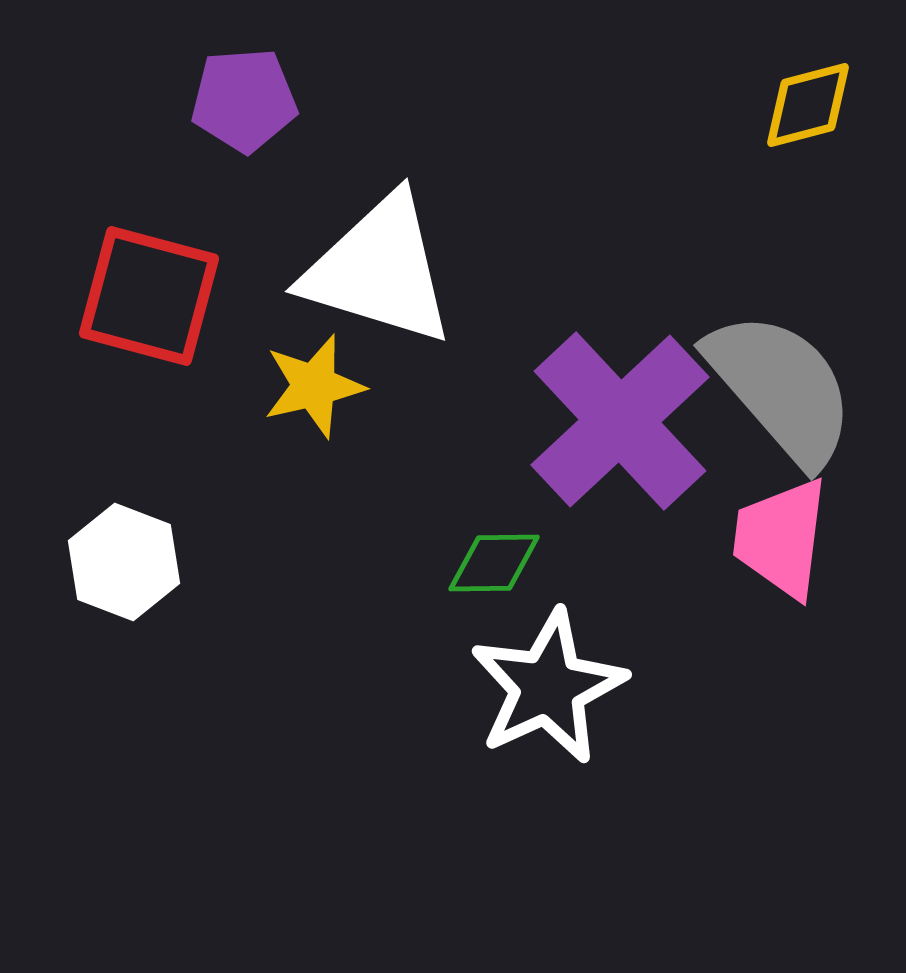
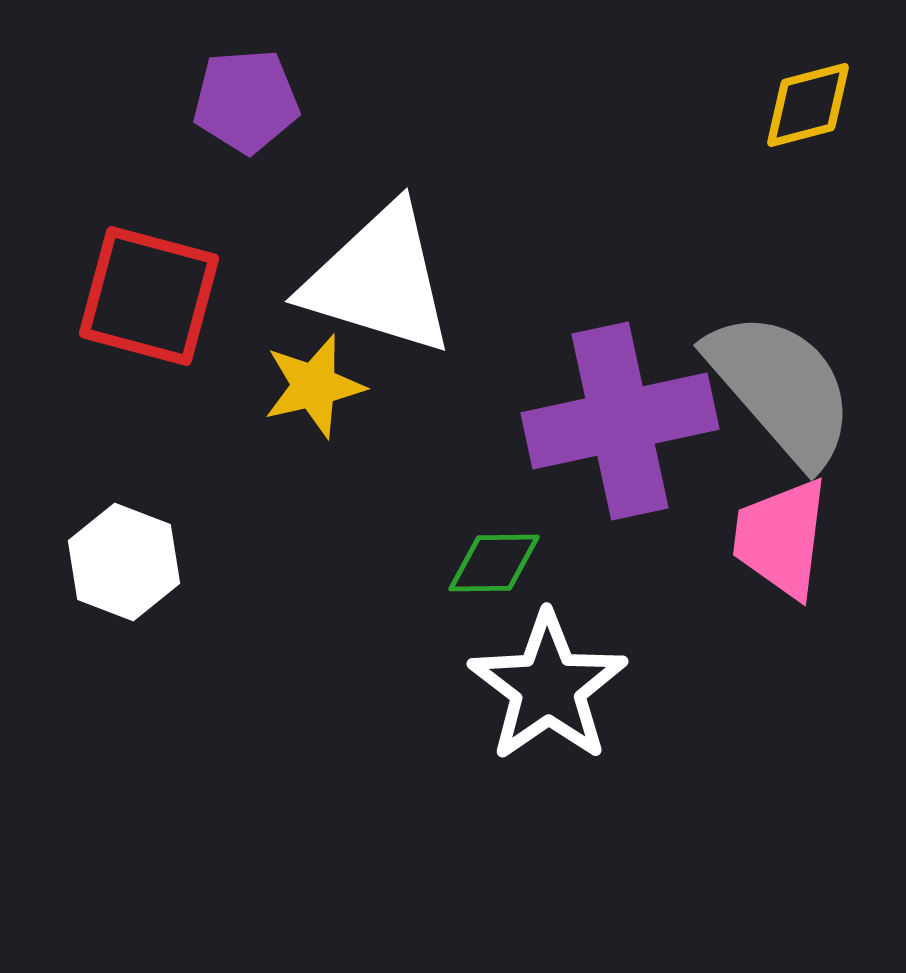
purple pentagon: moved 2 px right, 1 px down
white triangle: moved 10 px down
purple cross: rotated 31 degrees clockwise
white star: rotated 10 degrees counterclockwise
